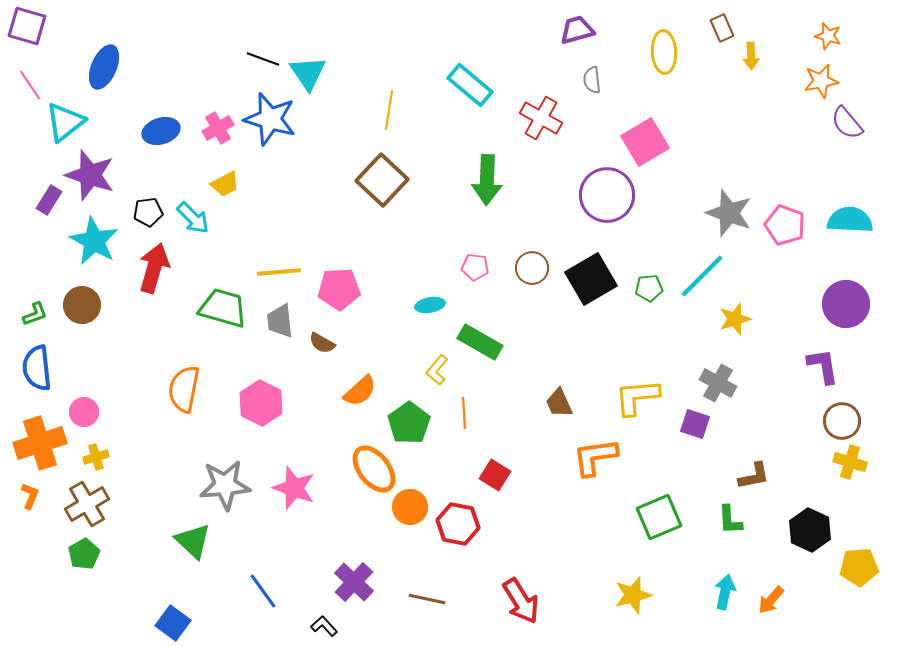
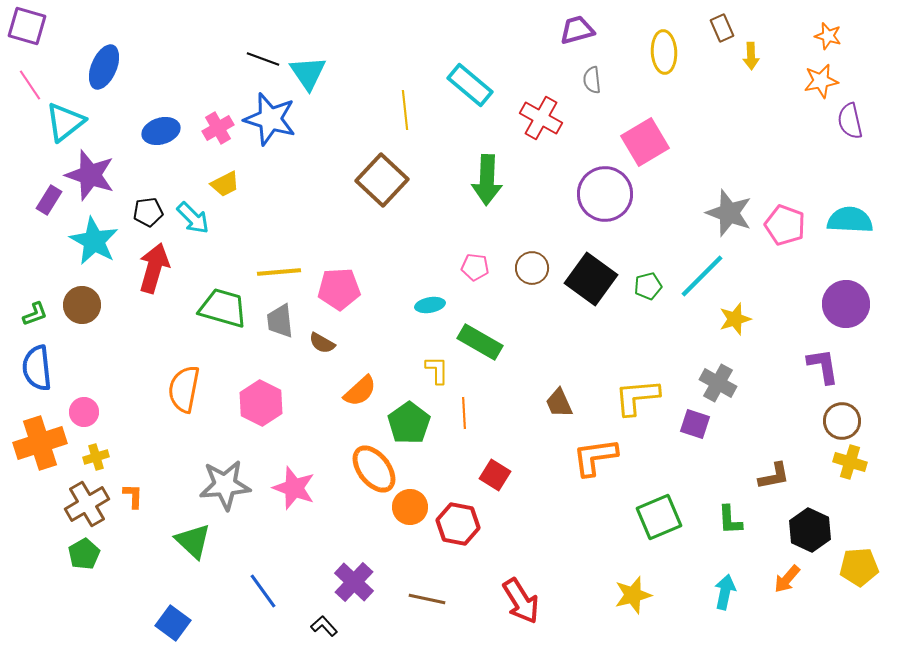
yellow line at (389, 110): moved 16 px right; rotated 15 degrees counterclockwise
purple semicircle at (847, 123): moved 3 px right, 2 px up; rotated 27 degrees clockwise
purple circle at (607, 195): moved 2 px left, 1 px up
black square at (591, 279): rotated 24 degrees counterclockwise
green pentagon at (649, 288): moved 1 px left, 2 px up; rotated 8 degrees counterclockwise
yellow L-shape at (437, 370): rotated 140 degrees clockwise
brown L-shape at (754, 476): moved 20 px right
orange L-shape at (30, 496): moved 103 px right; rotated 20 degrees counterclockwise
orange arrow at (771, 600): moved 16 px right, 21 px up
